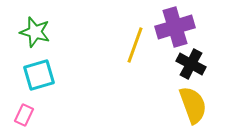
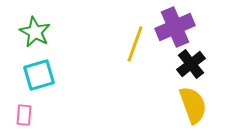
purple cross: rotated 6 degrees counterclockwise
green star: rotated 12 degrees clockwise
yellow line: moved 1 px up
black cross: rotated 24 degrees clockwise
pink rectangle: rotated 20 degrees counterclockwise
